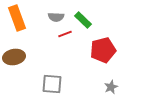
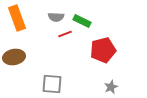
green rectangle: moved 1 px left, 1 px down; rotated 18 degrees counterclockwise
